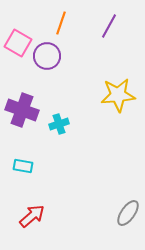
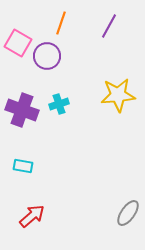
cyan cross: moved 20 px up
